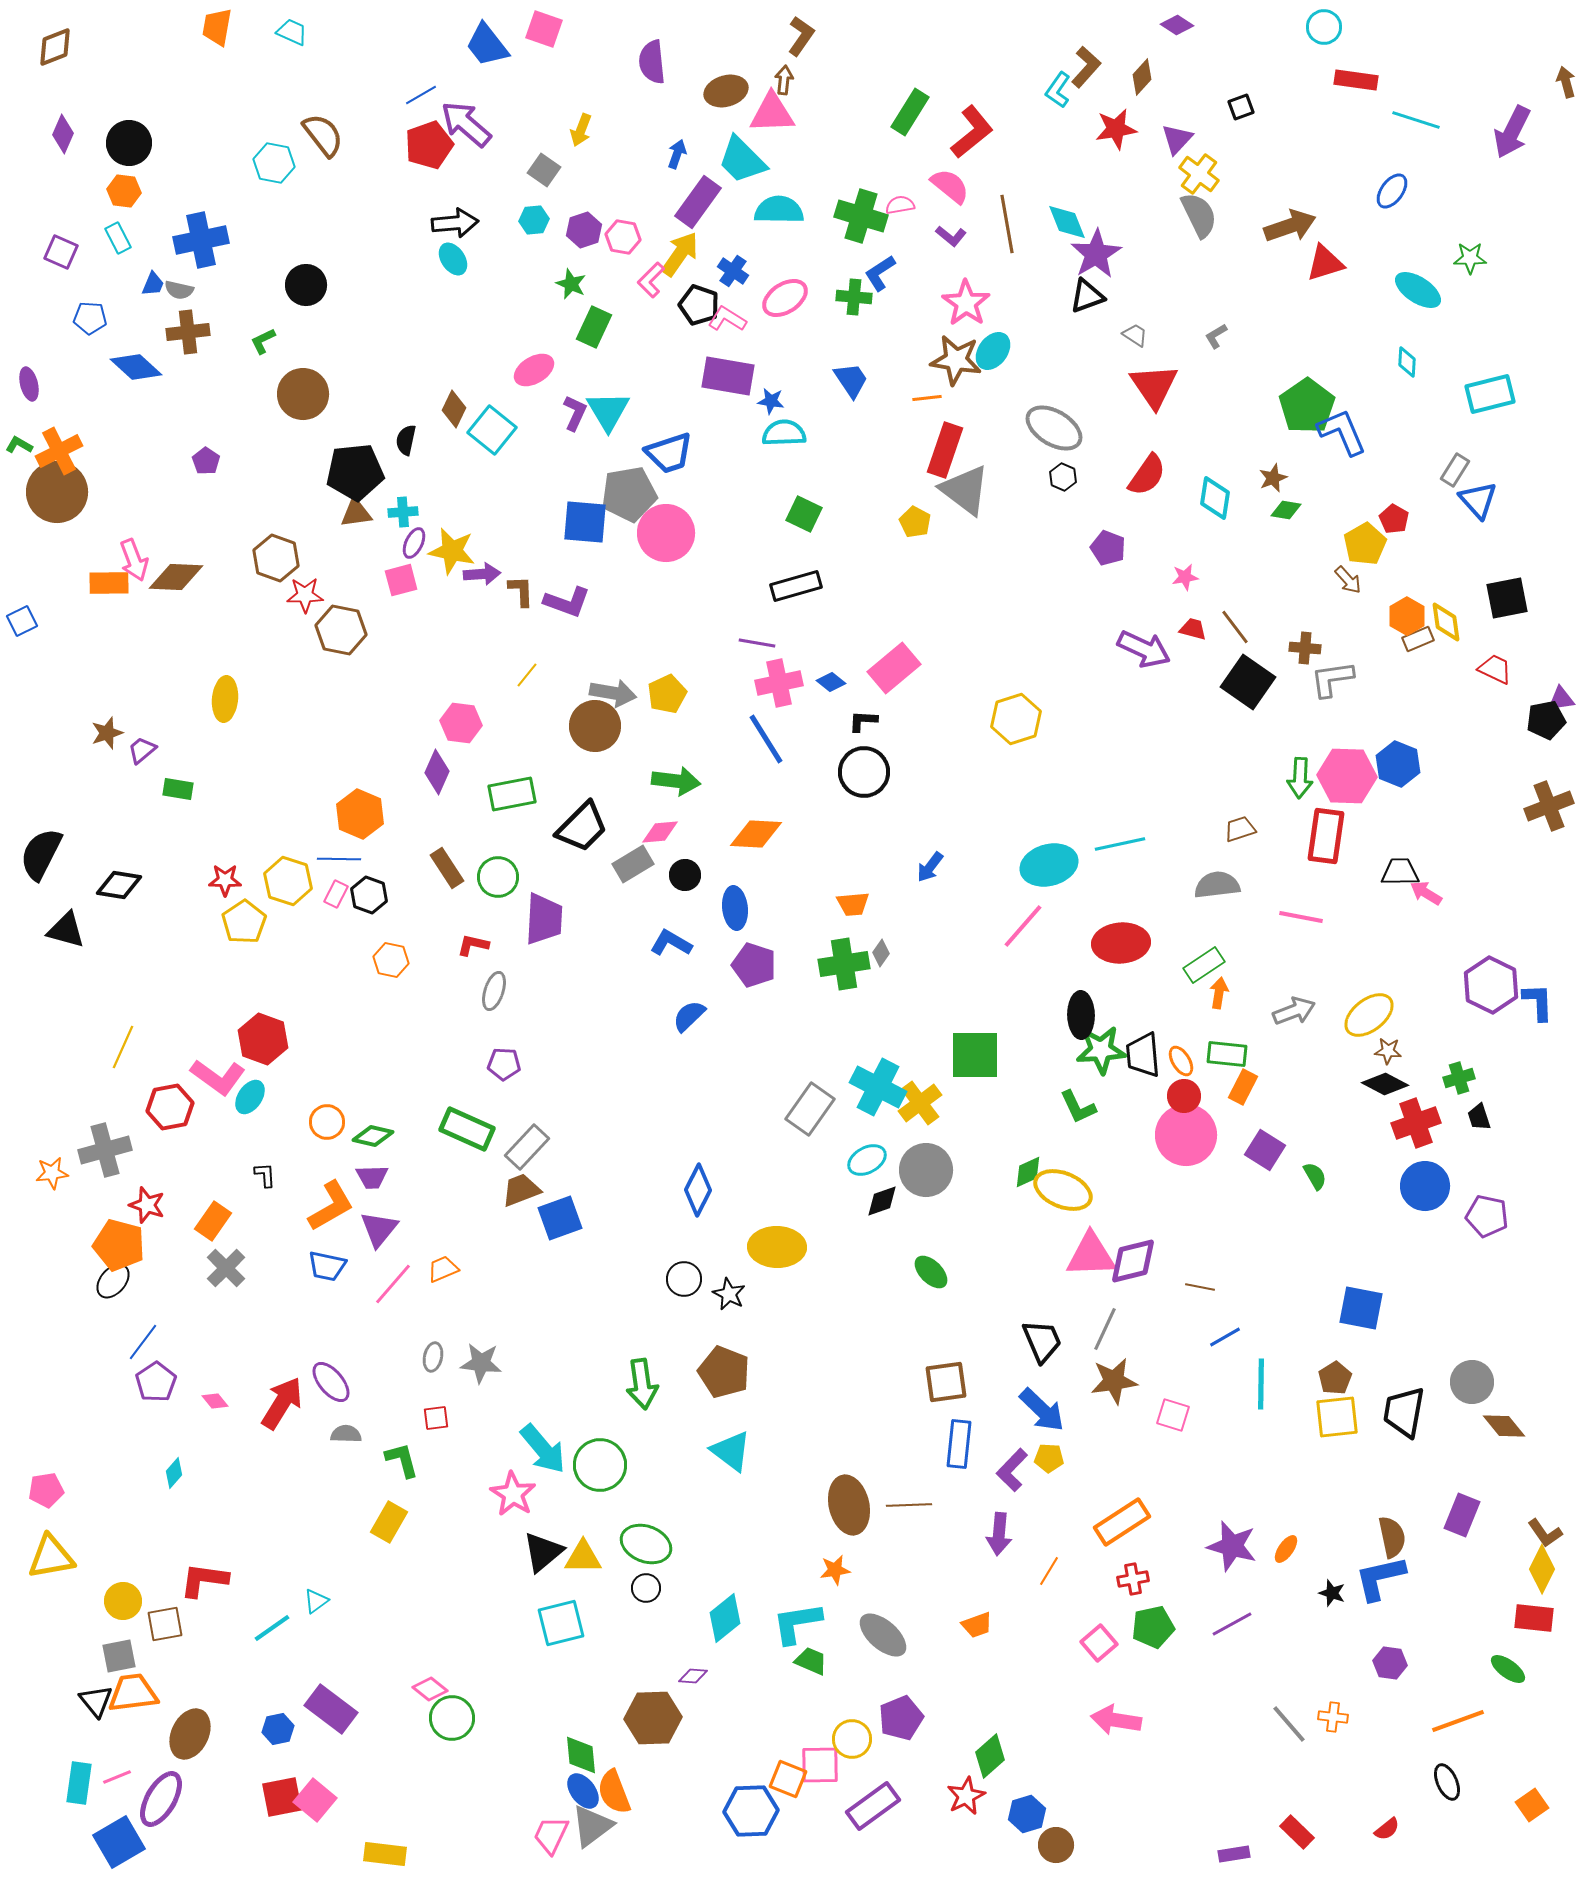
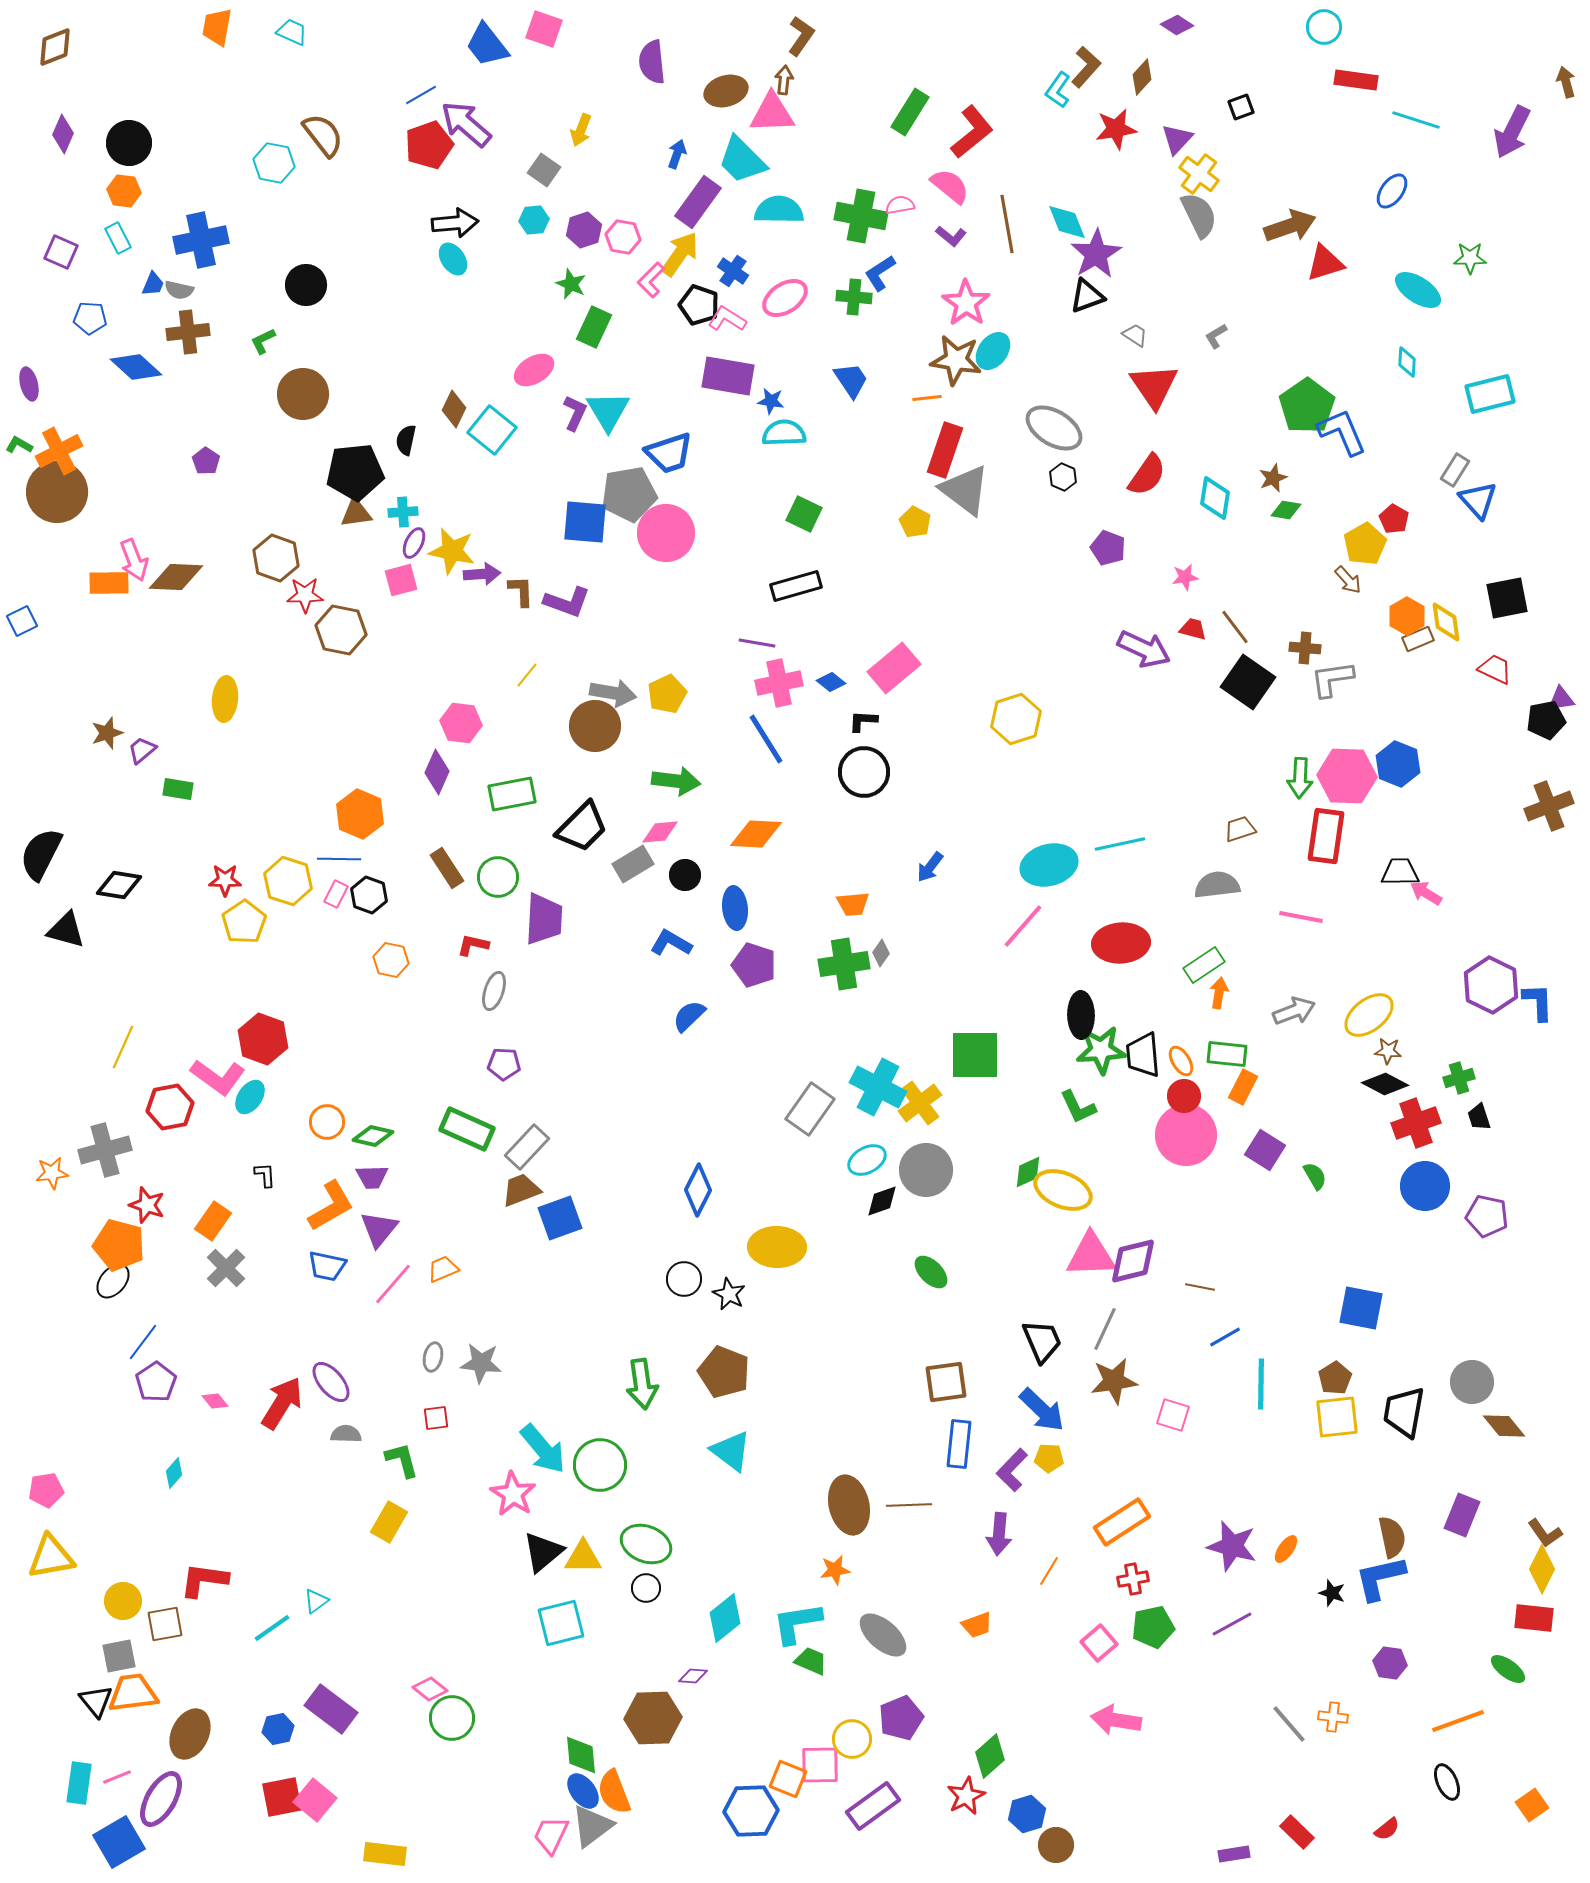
green cross at (861, 216): rotated 6 degrees counterclockwise
